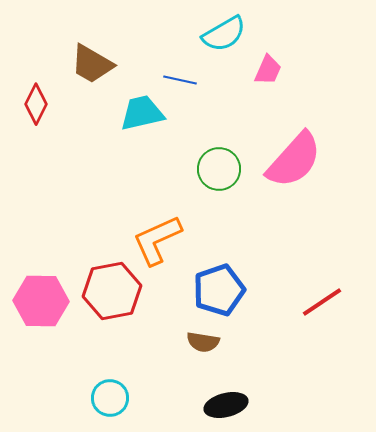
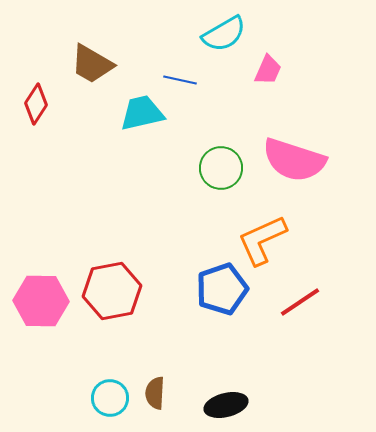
red diamond: rotated 6 degrees clockwise
pink semicircle: rotated 66 degrees clockwise
green circle: moved 2 px right, 1 px up
orange L-shape: moved 105 px right
blue pentagon: moved 3 px right, 1 px up
red line: moved 22 px left
brown semicircle: moved 48 px left, 51 px down; rotated 84 degrees clockwise
